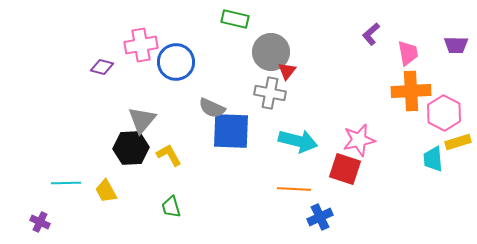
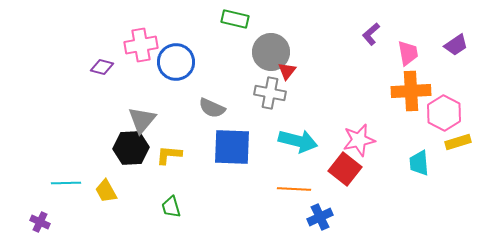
purple trapezoid: rotated 35 degrees counterclockwise
blue square: moved 1 px right, 16 px down
yellow L-shape: rotated 56 degrees counterclockwise
cyan trapezoid: moved 14 px left, 4 px down
red square: rotated 20 degrees clockwise
